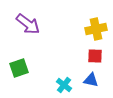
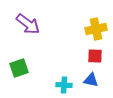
cyan cross: rotated 35 degrees counterclockwise
